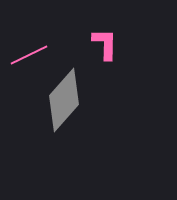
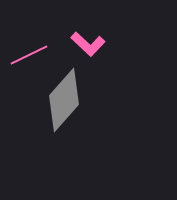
pink L-shape: moved 17 px left; rotated 132 degrees clockwise
